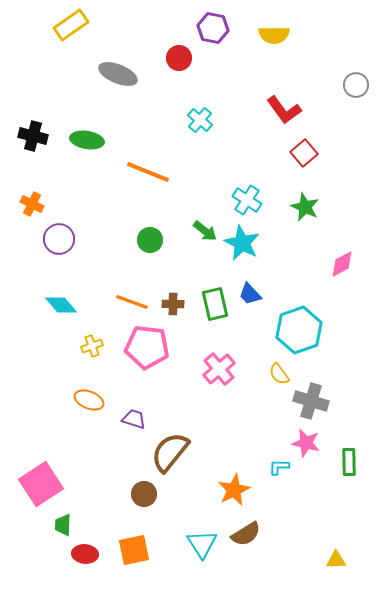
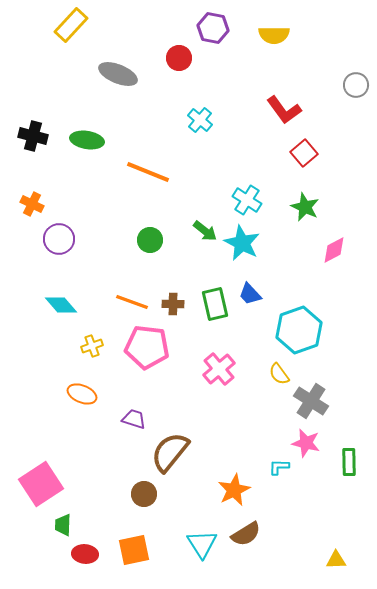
yellow rectangle at (71, 25): rotated 12 degrees counterclockwise
pink diamond at (342, 264): moved 8 px left, 14 px up
orange ellipse at (89, 400): moved 7 px left, 6 px up
gray cross at (311, 401): rotated 16 degrees clockwise
